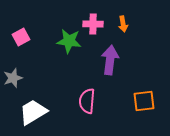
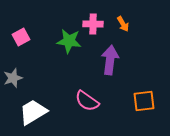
orange arrow: rotated 21 degrees counterclockwise
pink semicircle: rotated 60 degrees counterclockwise
